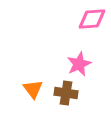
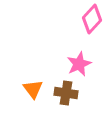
pink diamond: rotated 44 degrees counterclockwise
